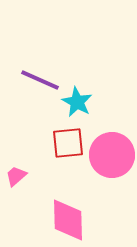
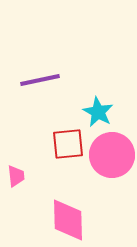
purple line: rotated 36 degrees counterclockwise
cyan star: moved 21 px right, 10 px down
red square: moved 1 px down
pink trapezoid: rotated 125 degrees clockwise
